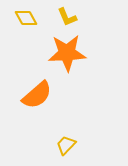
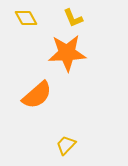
yellow L-shape: moved 6 px right, 1 px down
